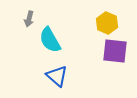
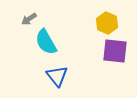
gray arrow: rotated 42 degrees clockwise
cyan semicircle: moved 4 px left, 2 px down
blue triangle: rotated 10 degrees clockwise
